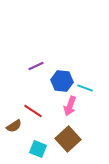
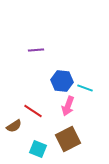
purple line: moved 16 px up; rotated 21 degrees clockwise
pink arrow: moved 2 px left
brown square: rotated 15 degrees clockwise
